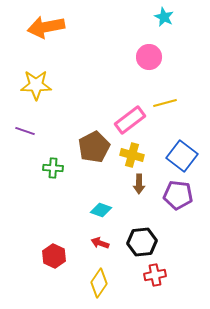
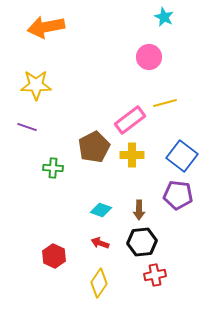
purple line: moved 2 px right, 4 px up
yellow cross: rotated 15 degrees counterclockwise
brown arrow: moved 26 px down
